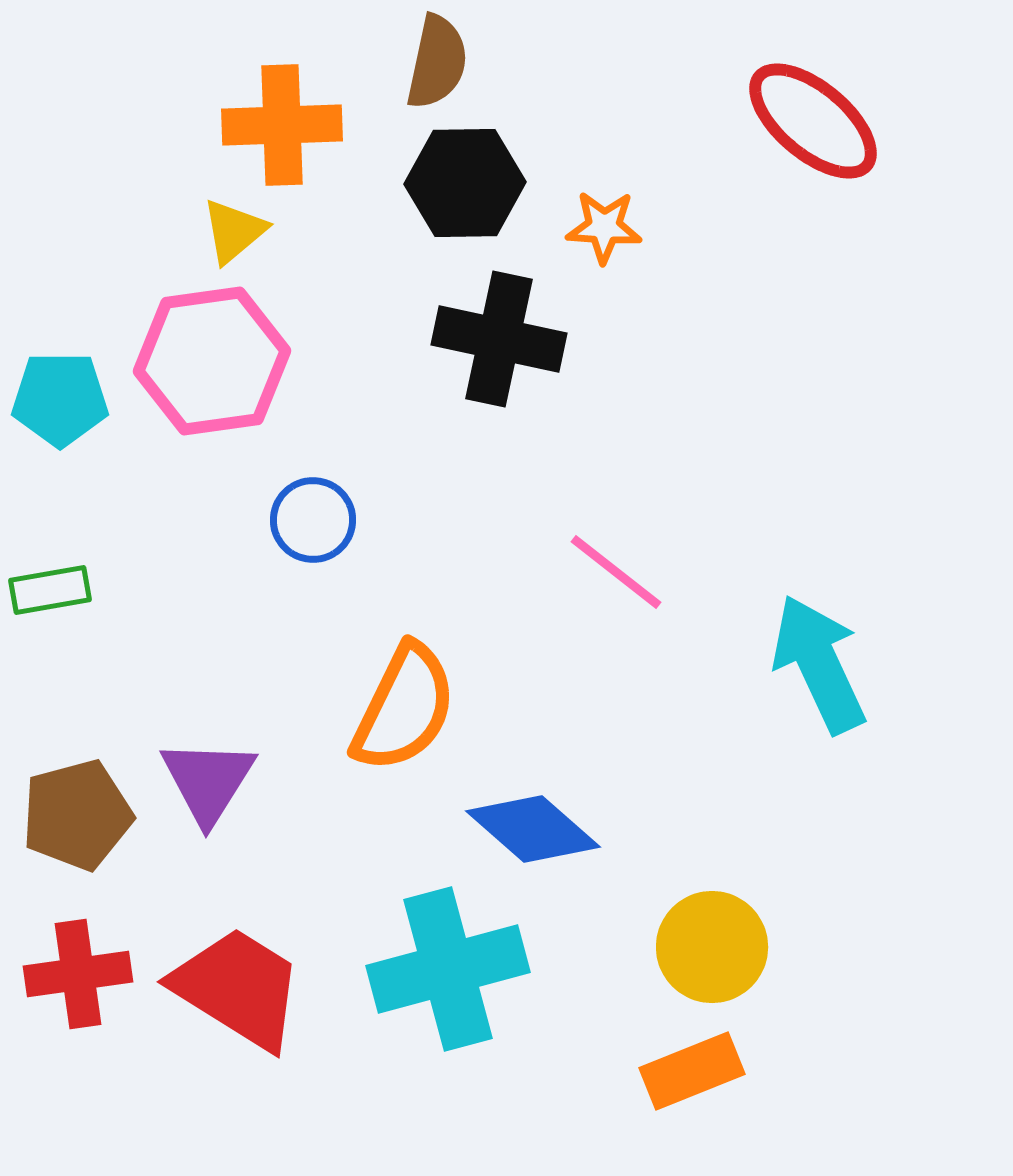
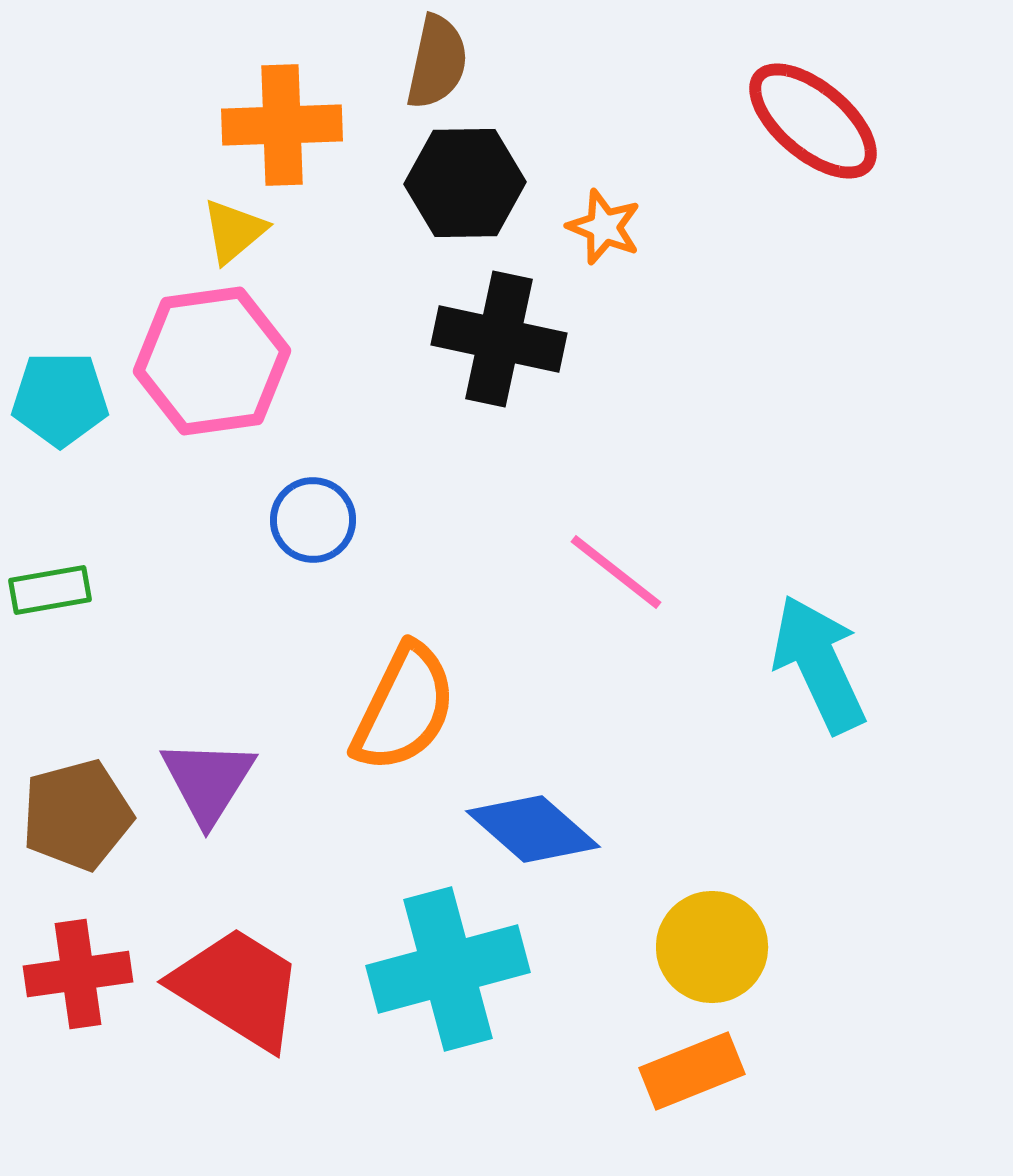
orange star: rotated 18 degrees clockwise
